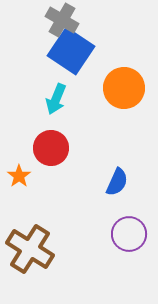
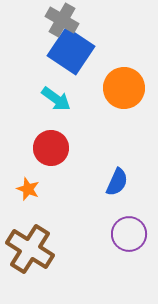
cyan arrow: rotated 76 degrees counterclockwise
orange star: moved 9 px right, 13 px down; rotated 15 degrees counterclockwise
